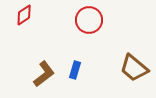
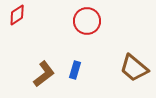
red diamond: moved 7 px left
red circle: moved 2 px left, 1 px down
